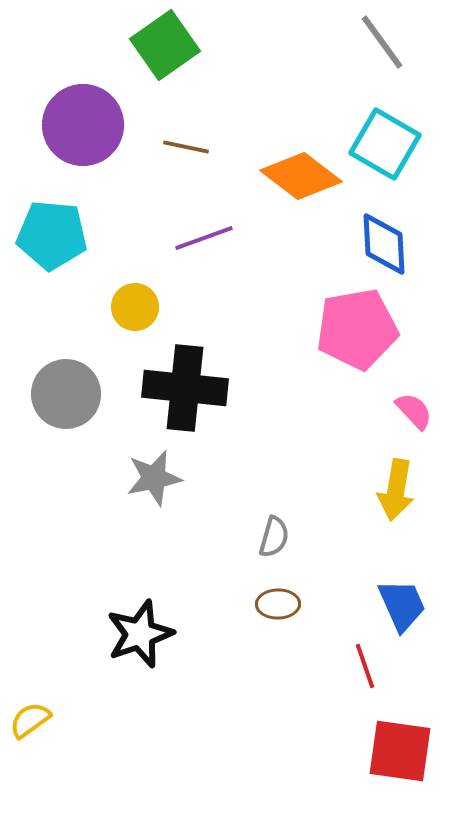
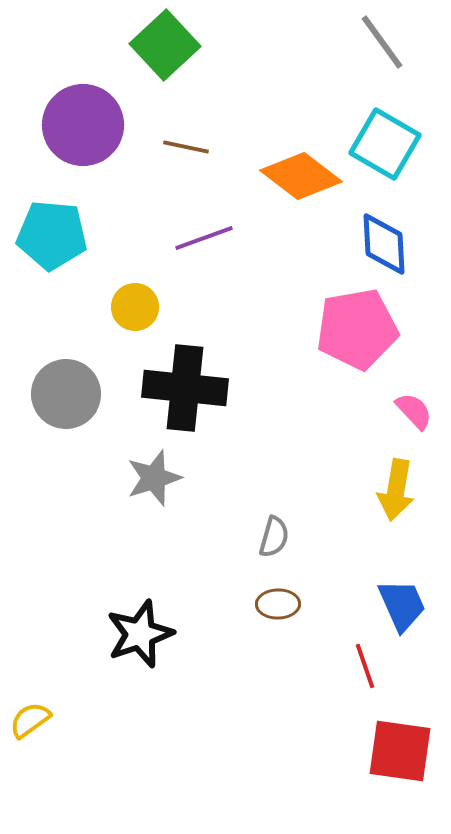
green square: rotated 8 degrees counterclockwise
gray star: rotated 6 degrees counterclockwise
